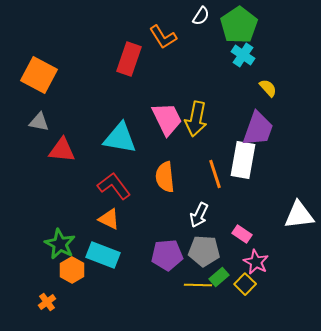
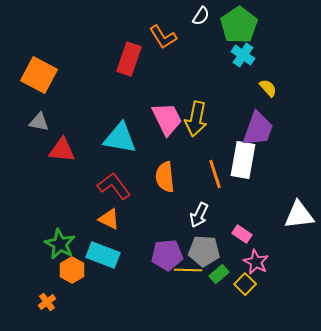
green rectangle: moved 3 px up
yellow line: moved 10 px left, 15 px up
